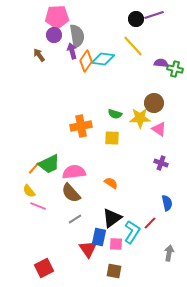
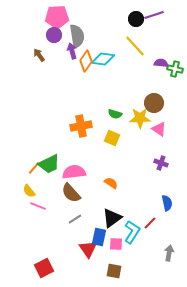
yellow line: moved 2 px right
yellow square: rotated 21 degrees clockwise
